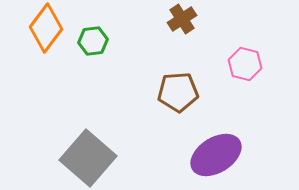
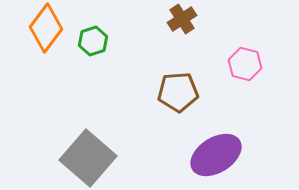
green hexagon: rotated 12 degrees counterclockwise
